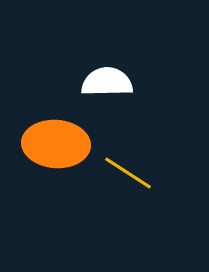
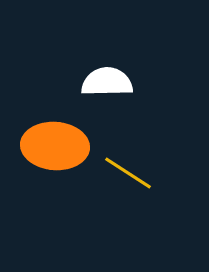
orange ellipse: moved 1 px left, 2 px down
